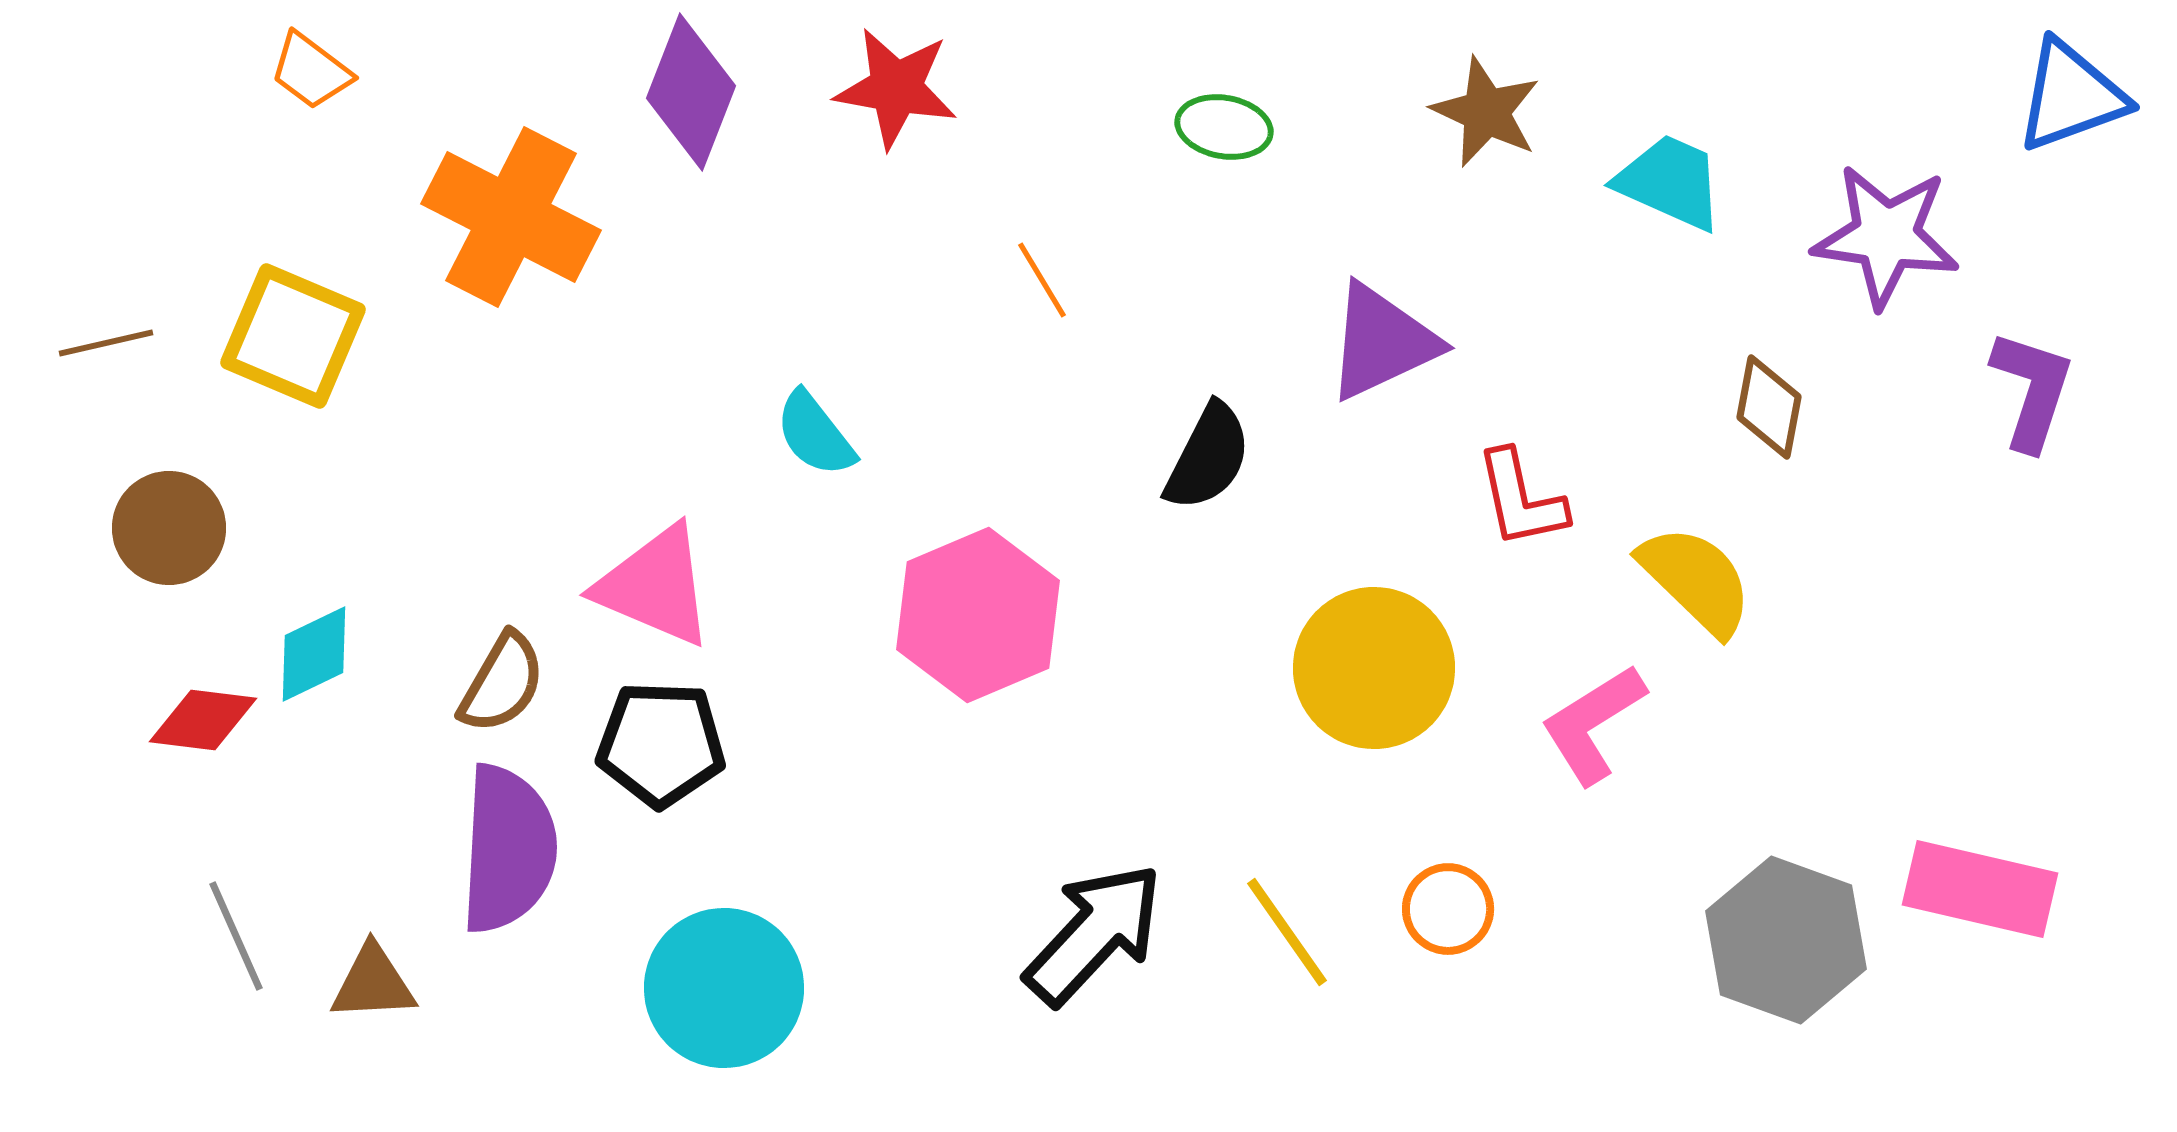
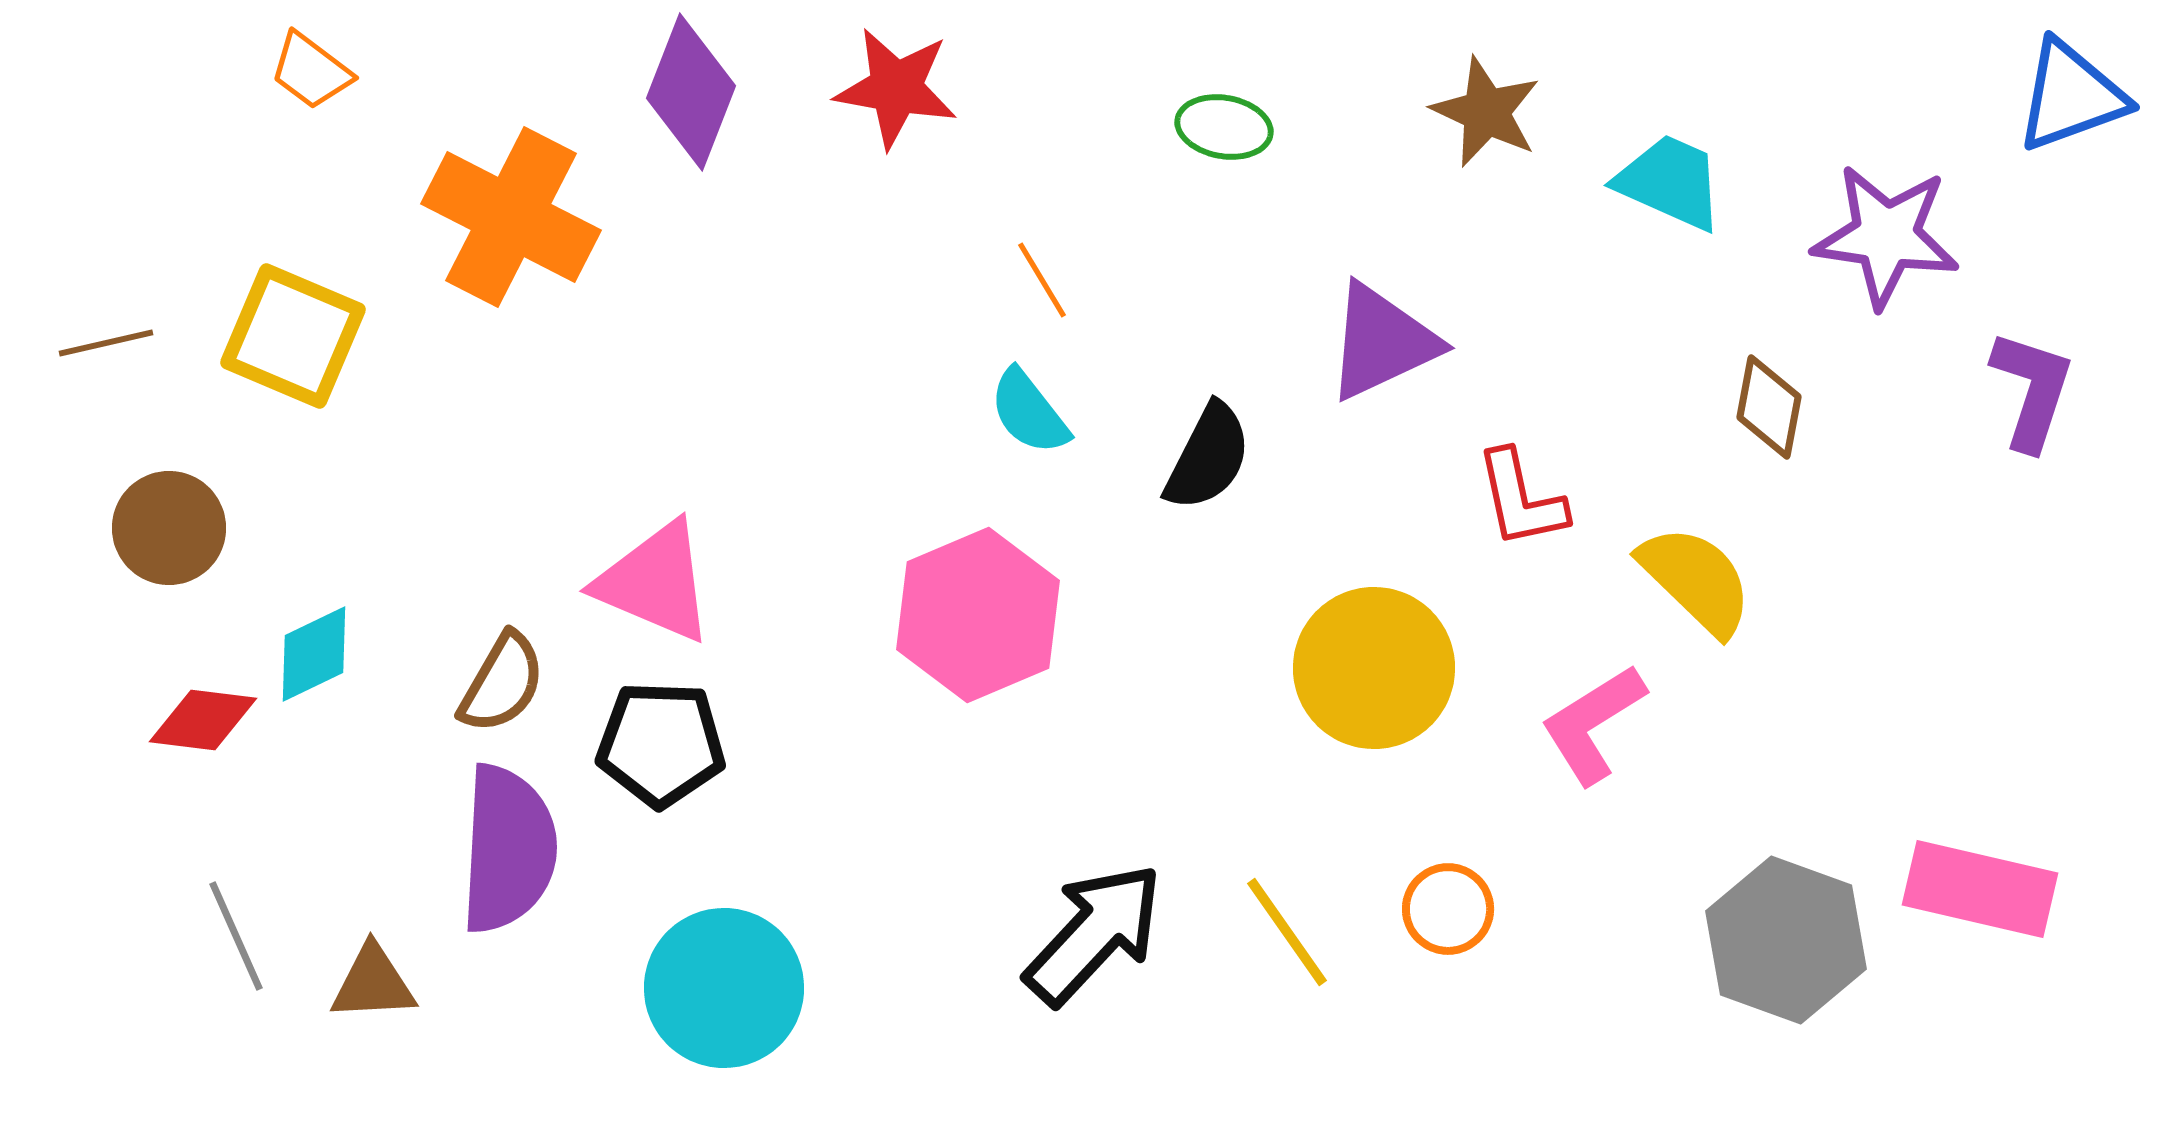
cyan semicircle: moved 214 px right, 22 px up
pink triangle: moved 4 px up
